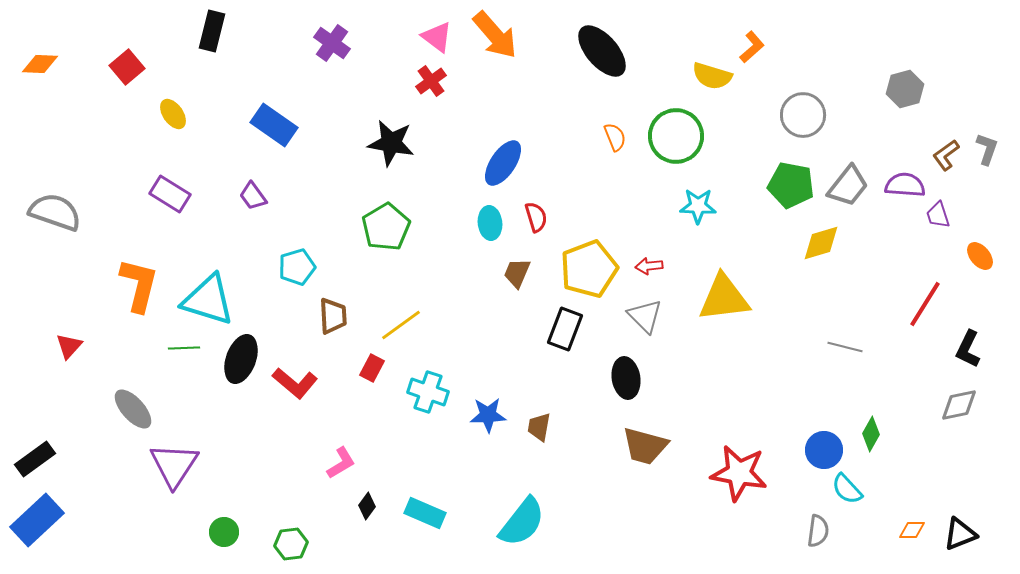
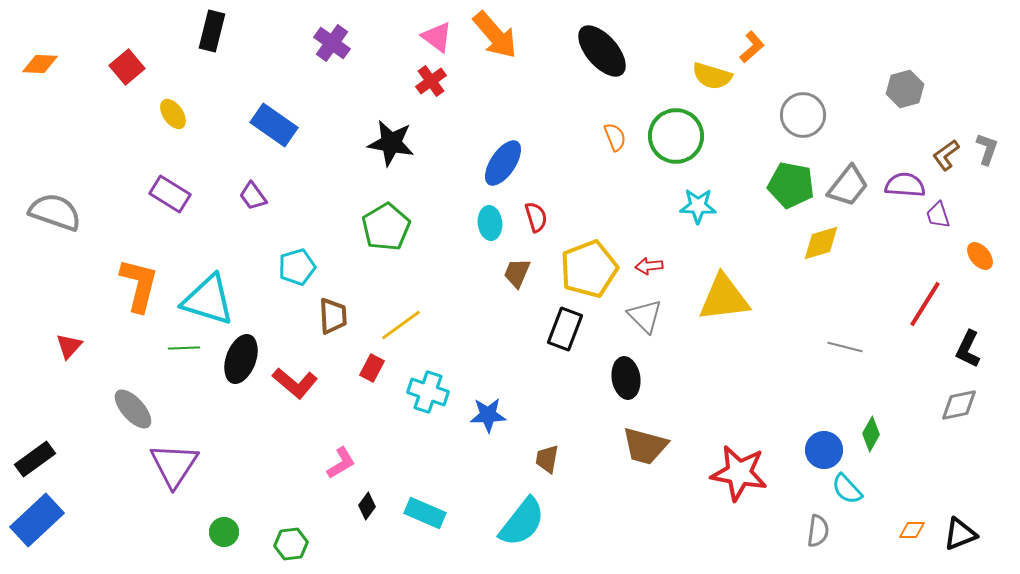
brown trapezoid at (539, 427): moved 8 px right, 32 px down
